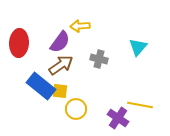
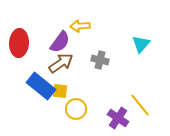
cyan triangle: moved 3 px right, 3 px up
gray cross: moved 1 px right, 1 px down
brown arrow: moved 2 px up
yellow line: rotated 40 degrees clockwise
